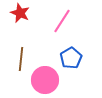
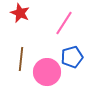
pink line: moved 2 px right, 2 px down
blue pentagon: moved 1 px right, 1 px up; rotated 15 degrees clockwise
pink circle: moved 2 px right, 8 px up
